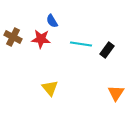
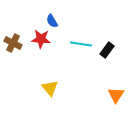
brown cross: moved 6 px down
orange triangle: moved 2 px down
